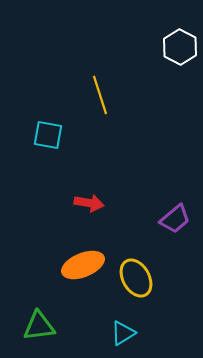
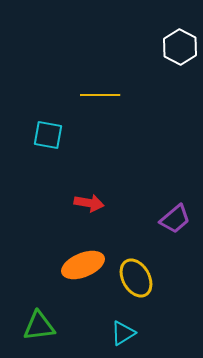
yellow line: rotated 72 degrees counterclockwise
